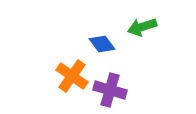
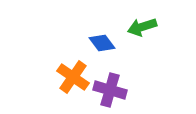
blue diamond: moved 1 px up
orange cross: moved 1 px right, 1 px down
